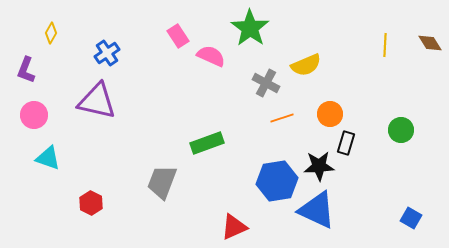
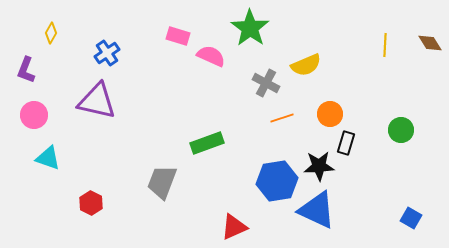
pink rectangle: rotated 40 degrees counterclockwise
